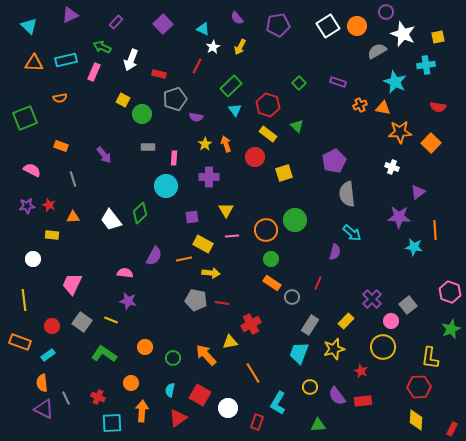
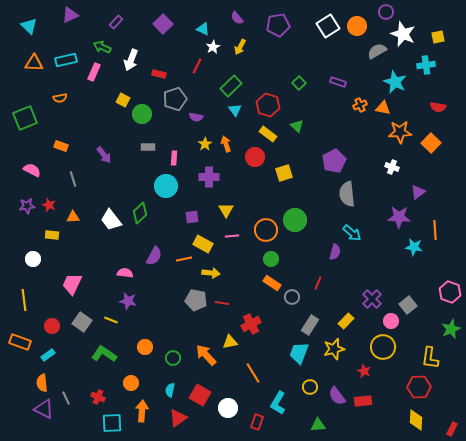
red star at (361, 371): moved 3 px right
